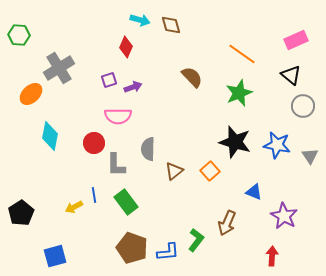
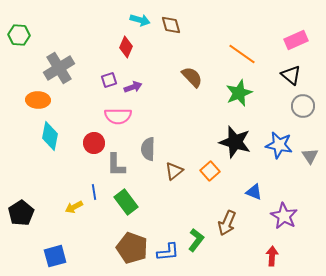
orange ellipse: moved 7 px right, 6 px down; rotated 45 degrees clockwise
blue star: moved 2 px right
blue line: moved 3 px up
